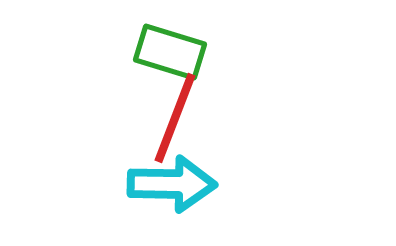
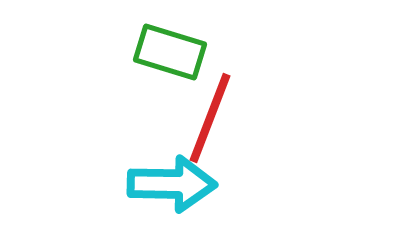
red line: moved 35 px right
